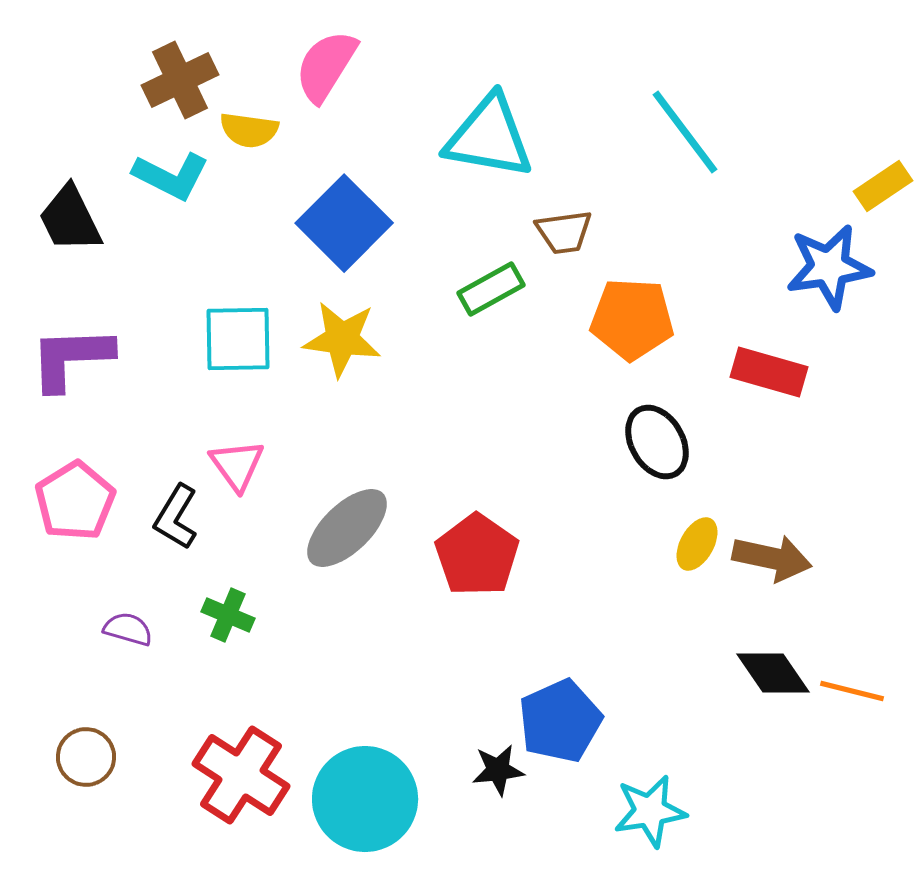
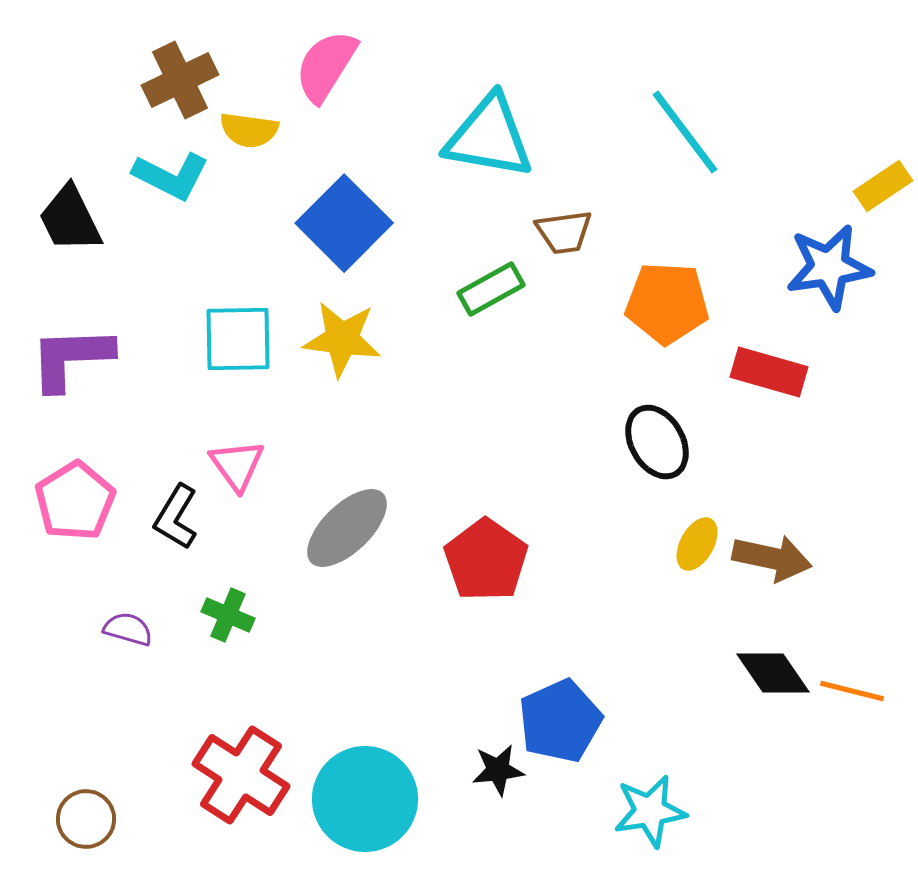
orange pentagon: moved 35 px right, 16 px up
red pentagon: moved 9 px right, 5 px down
brown circle: moved 62 px down
